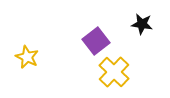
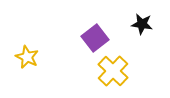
purple square: moved 1 px left, 3 px up
yellow cross: moved 1 px left, 1 px up
